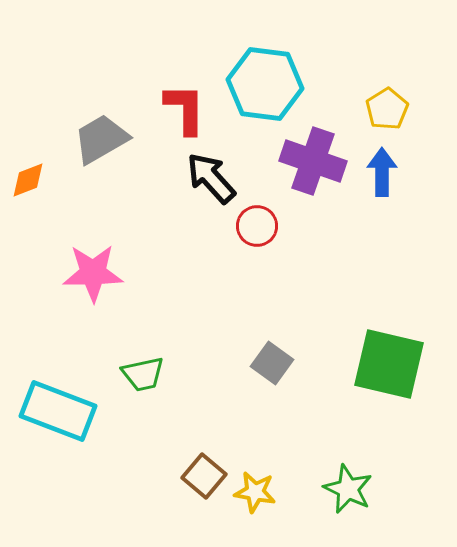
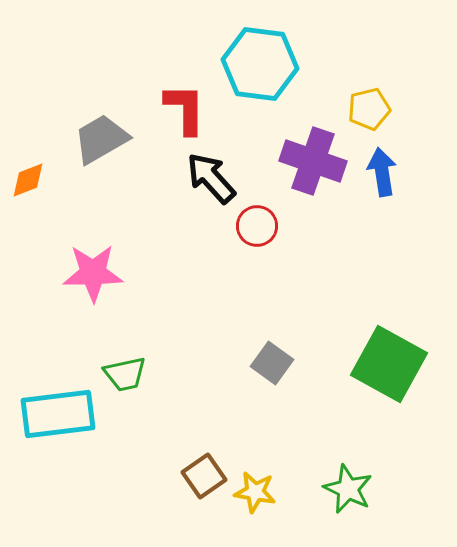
cyan hexagon: moved 5 px left, 20 px up
yellow pentagon: moved 18 px left; rotated 18 degrees clockwise
blue arrow: rotated 9 degrees counterclockwise
green square: rotated 16 degrees clockwise
green trapezoid: moved 18 px left
cyan rectangle: moved 3 px down; rotated 28 degrees counterclockwise
brown square: rotated 15 degrees clockwise
